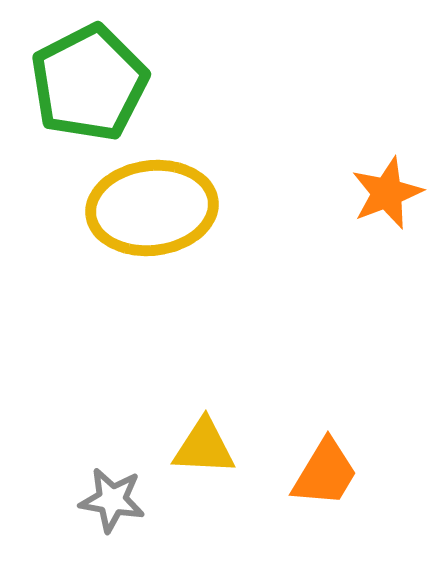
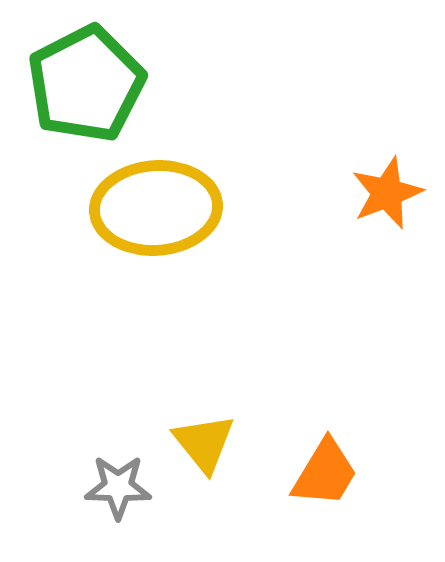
green pentagon: moved 3 px left, 1 px down
yellow ellipse: moved 4 px right; rotated 3 degrees clockwise
yellow triangle: moved 4 px up; rotated 48 degrees clockwise
gray star: moved 6 px right, 13 px up; rotated 8 degrees counterclockwise
